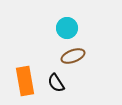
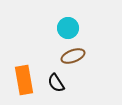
cyan circle: moved 1 px right
orange rectangle: moved 1 px left, 1 px up
